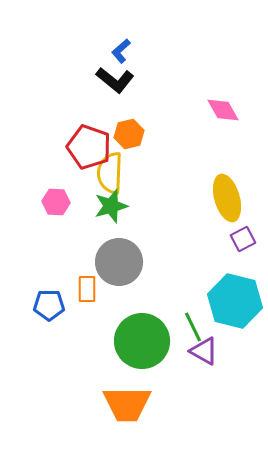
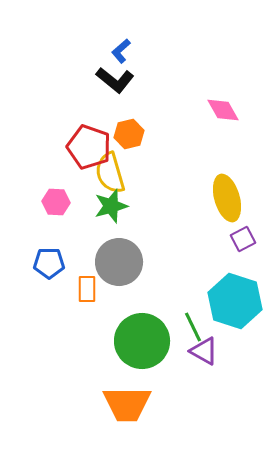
yellow semicircle: rotated 18 degrees counterclockwise
cyan hexagon: rotated 4 degrees clockwise
blue pentagon: moved 42 px up
